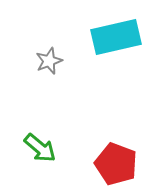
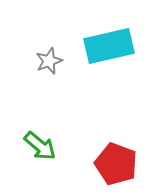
cyan rectangle: moved 7 px left, 9 px down
green arrow: moved 2 px up
